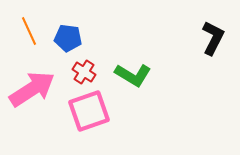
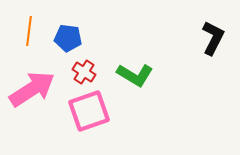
orange line: rotated 32 degrees clockwise
green L-shape: moved 2 px right
